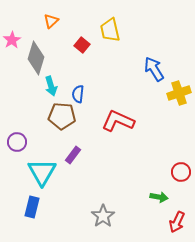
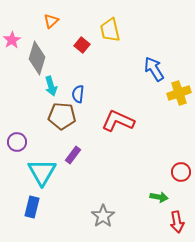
gray diamond: moved 1 px right
red arrow: rotated 35 degrees counterclockwise
